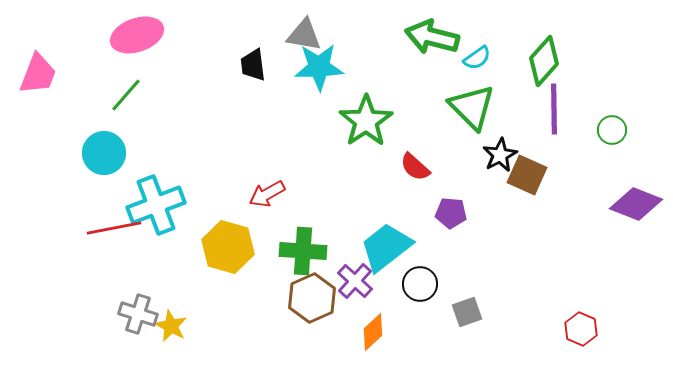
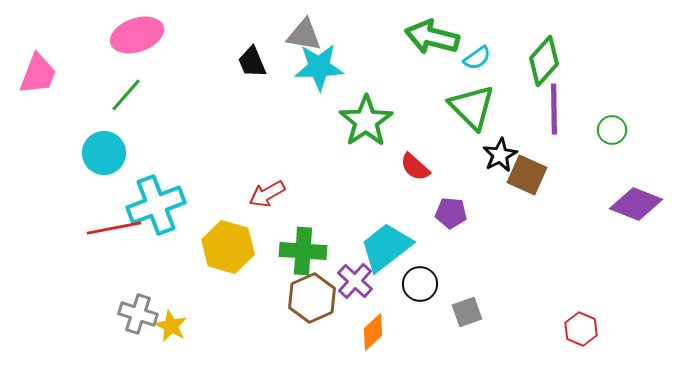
black trapezoid: moved 1 px left, 3 px up; rotated 16 degrees counterclockwise
